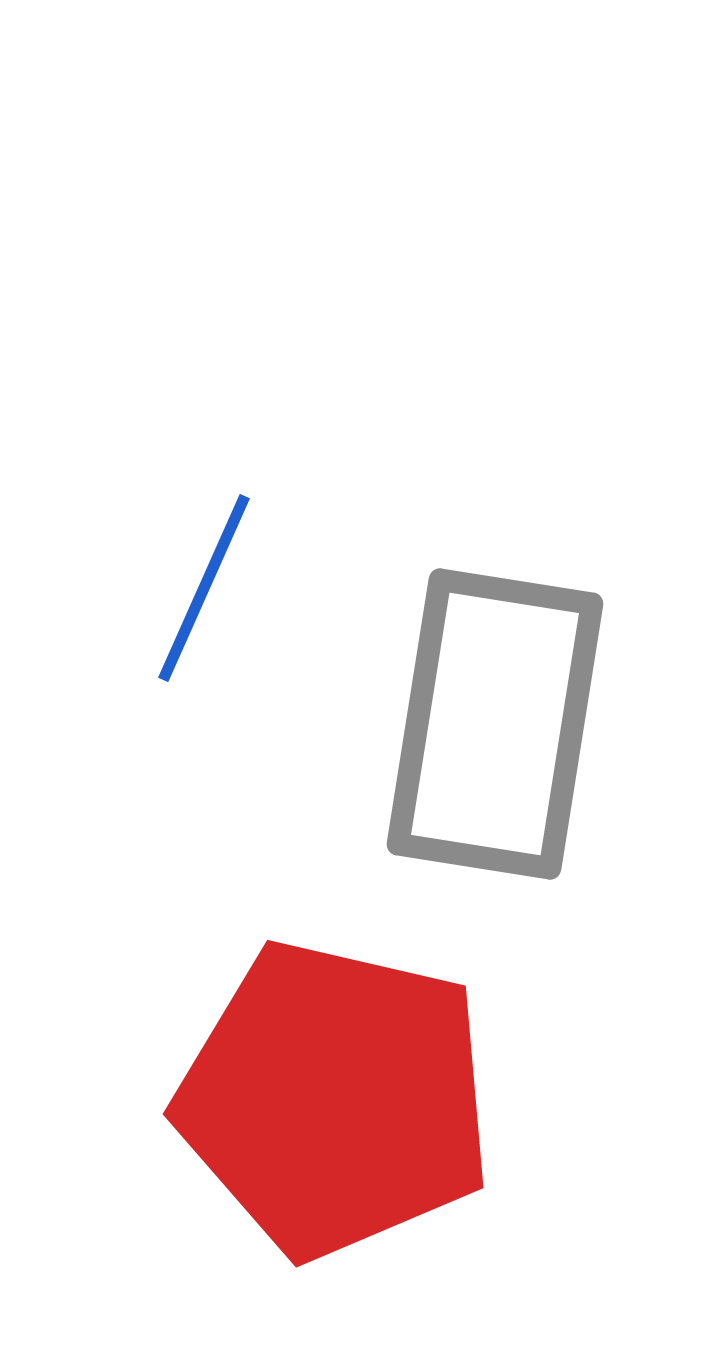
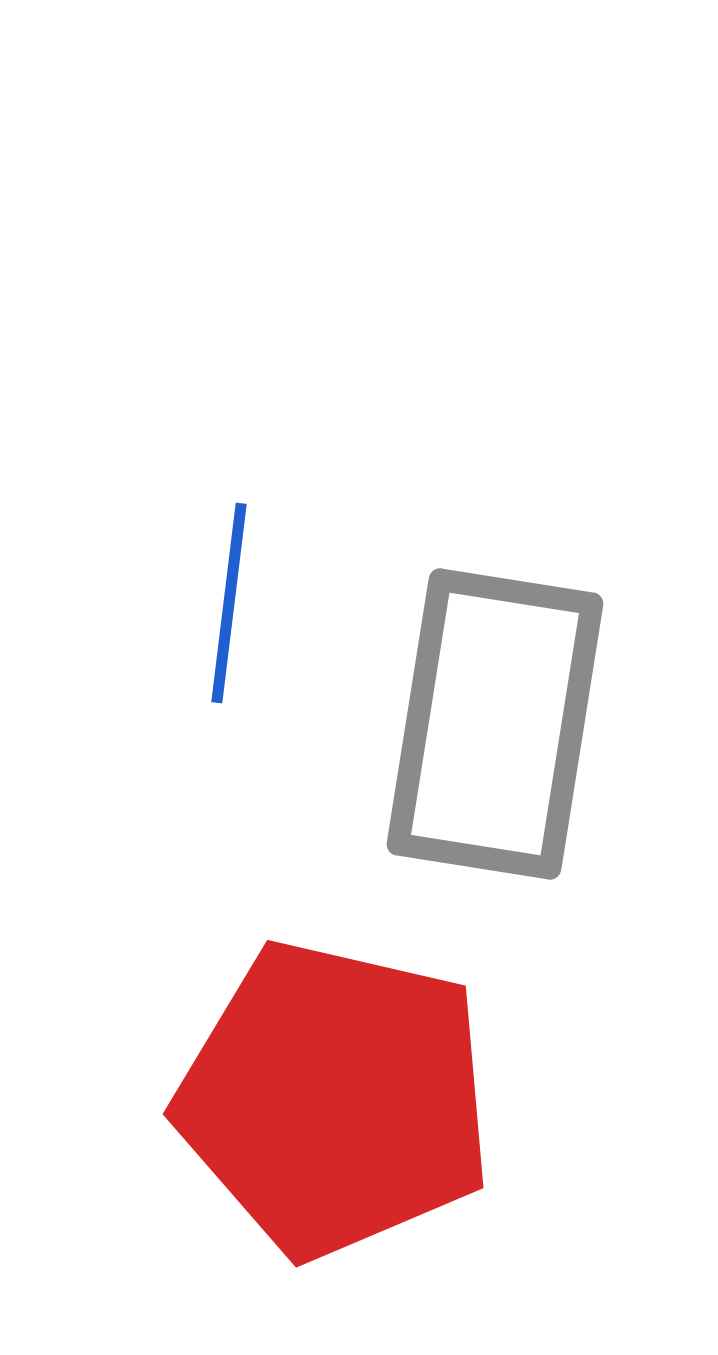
blue line: moved 25 px right, 15 px down; rotated 17 degrees counterclockwise
